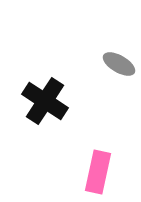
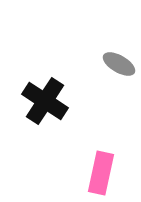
pink rectangle: moved 3 px right, 1 px down
